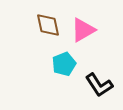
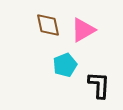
cyan pentagon: moved 1 px right, 1 px down
black L-shape: rotated 144 degrees counterclockwise
